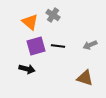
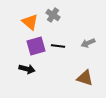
gray arrow: moved 2 px left, 2 px up
